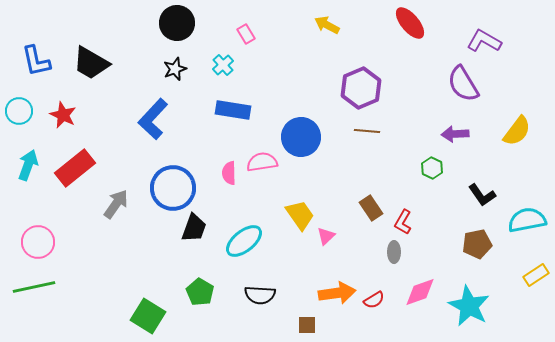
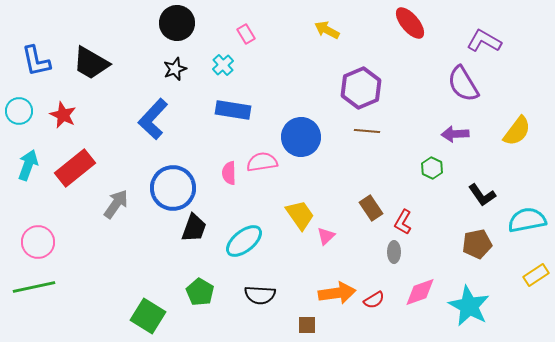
yellow arrow at (327, 25): moved 5 px down
